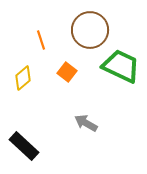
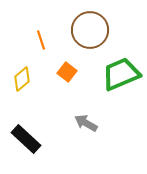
green trapezoid: moved 8 px down; rotated 48 degrees counterclockwise
yellow diamond: moved 1 px left, 1 px down
black rectangle: moved 2 px right, 7 px up
